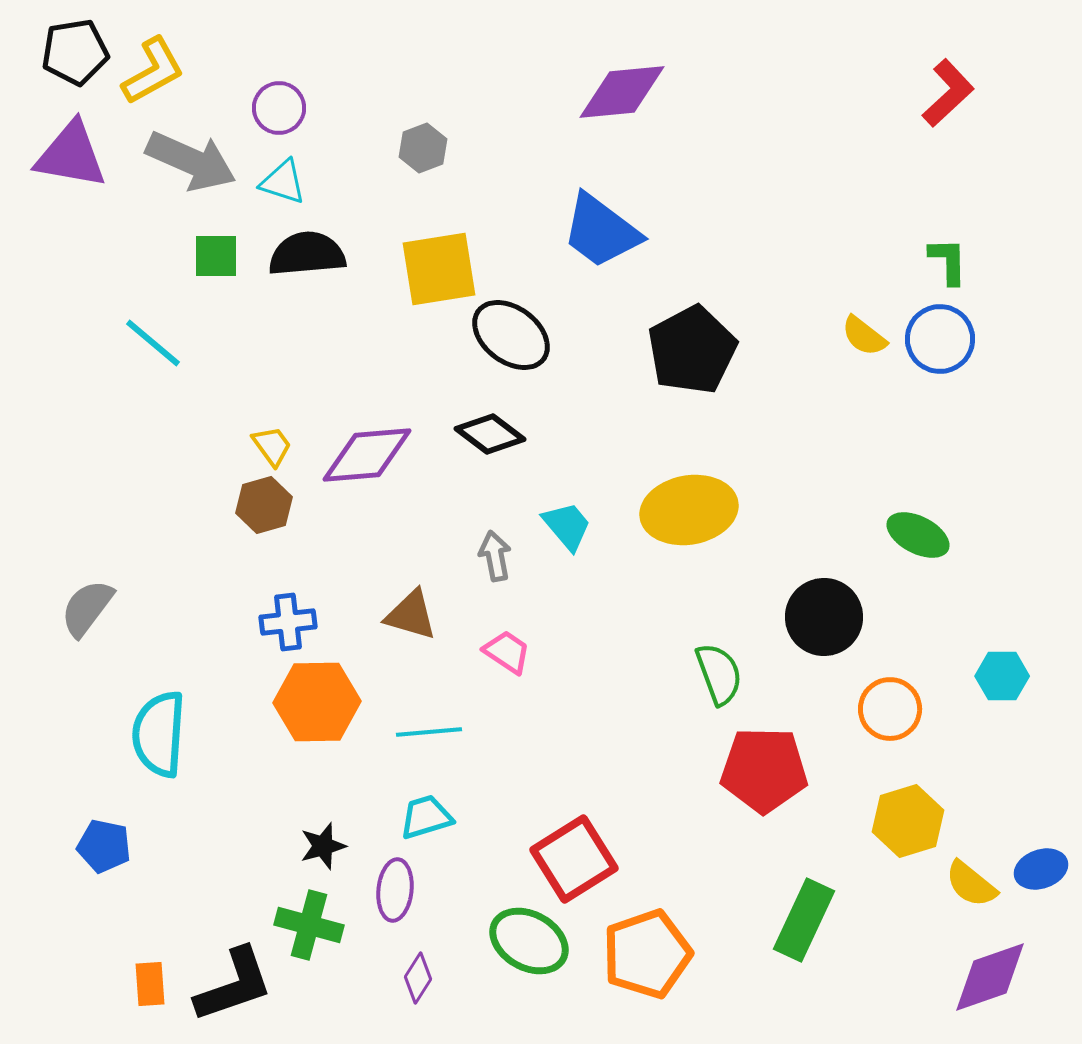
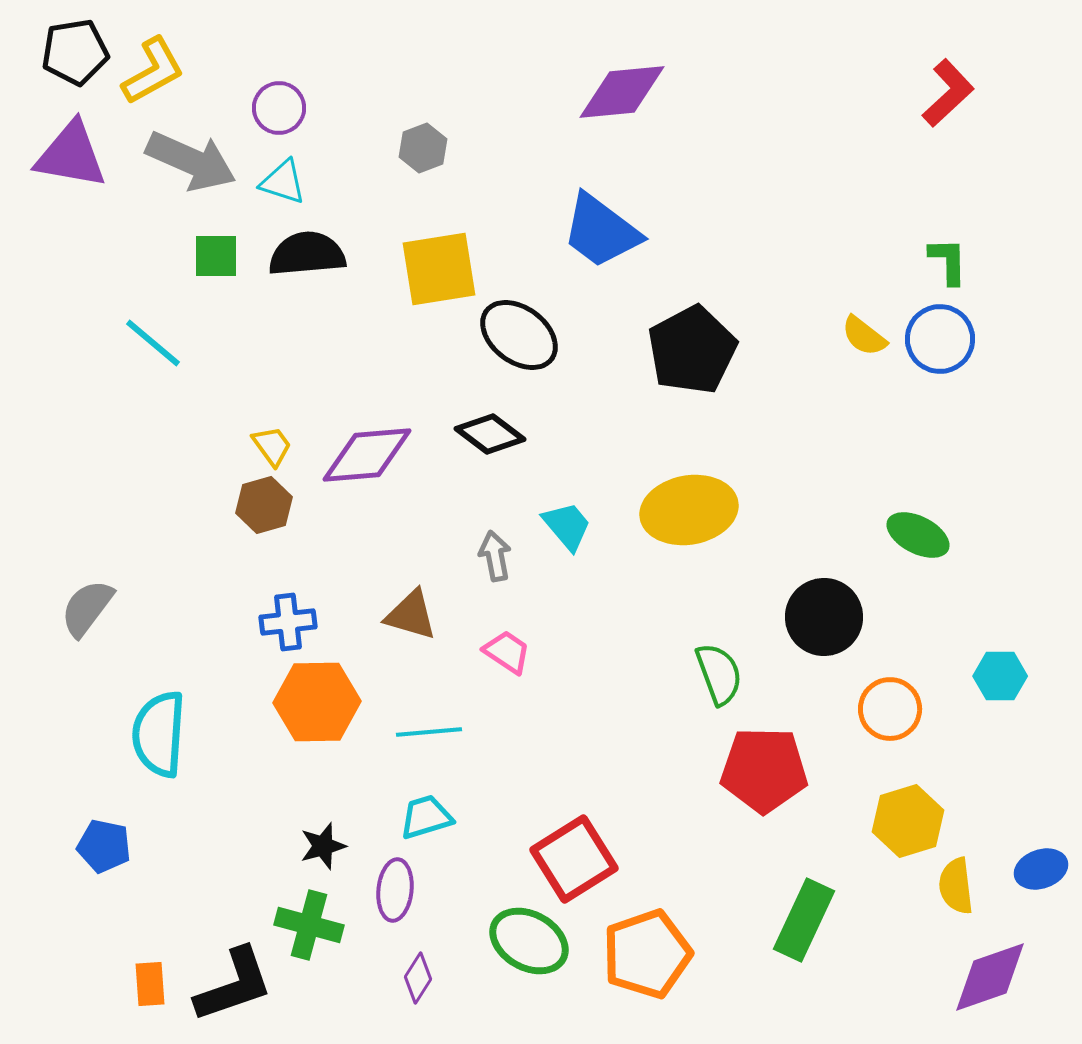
black ellipse at (511, 335): moved 8 px right
cyan hexagon at (1002, 676): moved 2 px left
yellow semicircle at (971, 884): moved 15 px left, 2 px down; rotated 44 degrees clockwise
